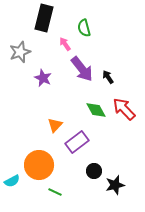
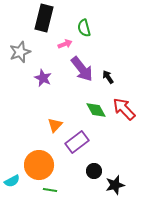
pink arrow: rotated 104 degrees clockwise
green line: moved 5 px left, 2 px up; rotated 16 degrees counterclockwise
